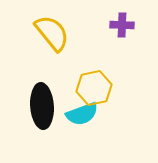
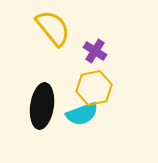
purple cross: moved 27 px left, 26 px down; rotated 30 degrees clockwise
yellow semicircle: moved 1 px right, 5 px up
black ellipse: rotated 12 degrees clockwise
